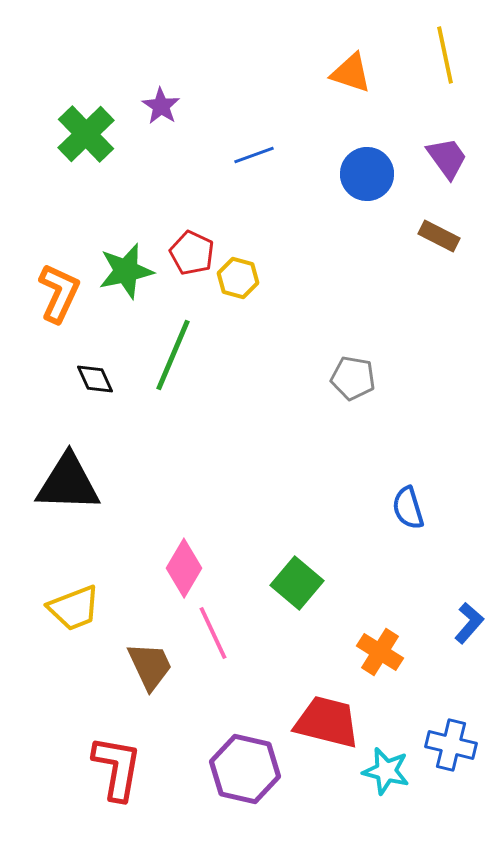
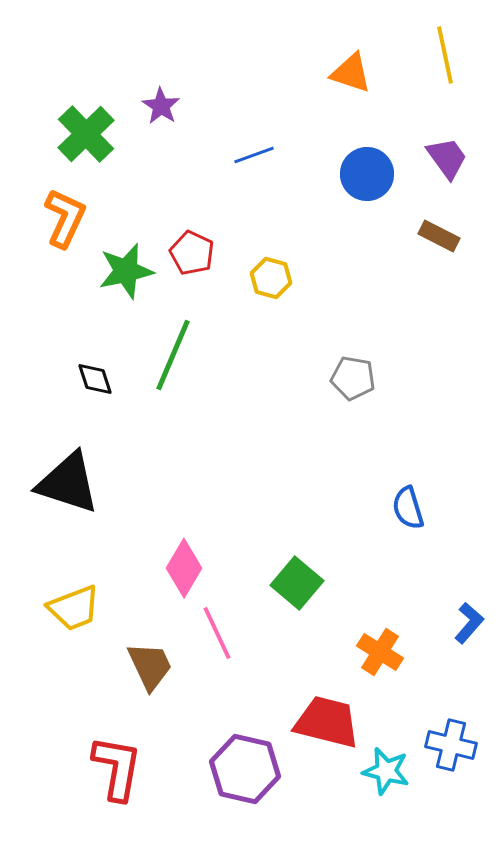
yellow hexagon: moved 33 px right
orange L-shape: moved 6 px right, 75 px up
black diamond: rotated 6 degrees clockwise
black triangle: rotated 16 degrees clockwise
pink line: moved 4 px right
